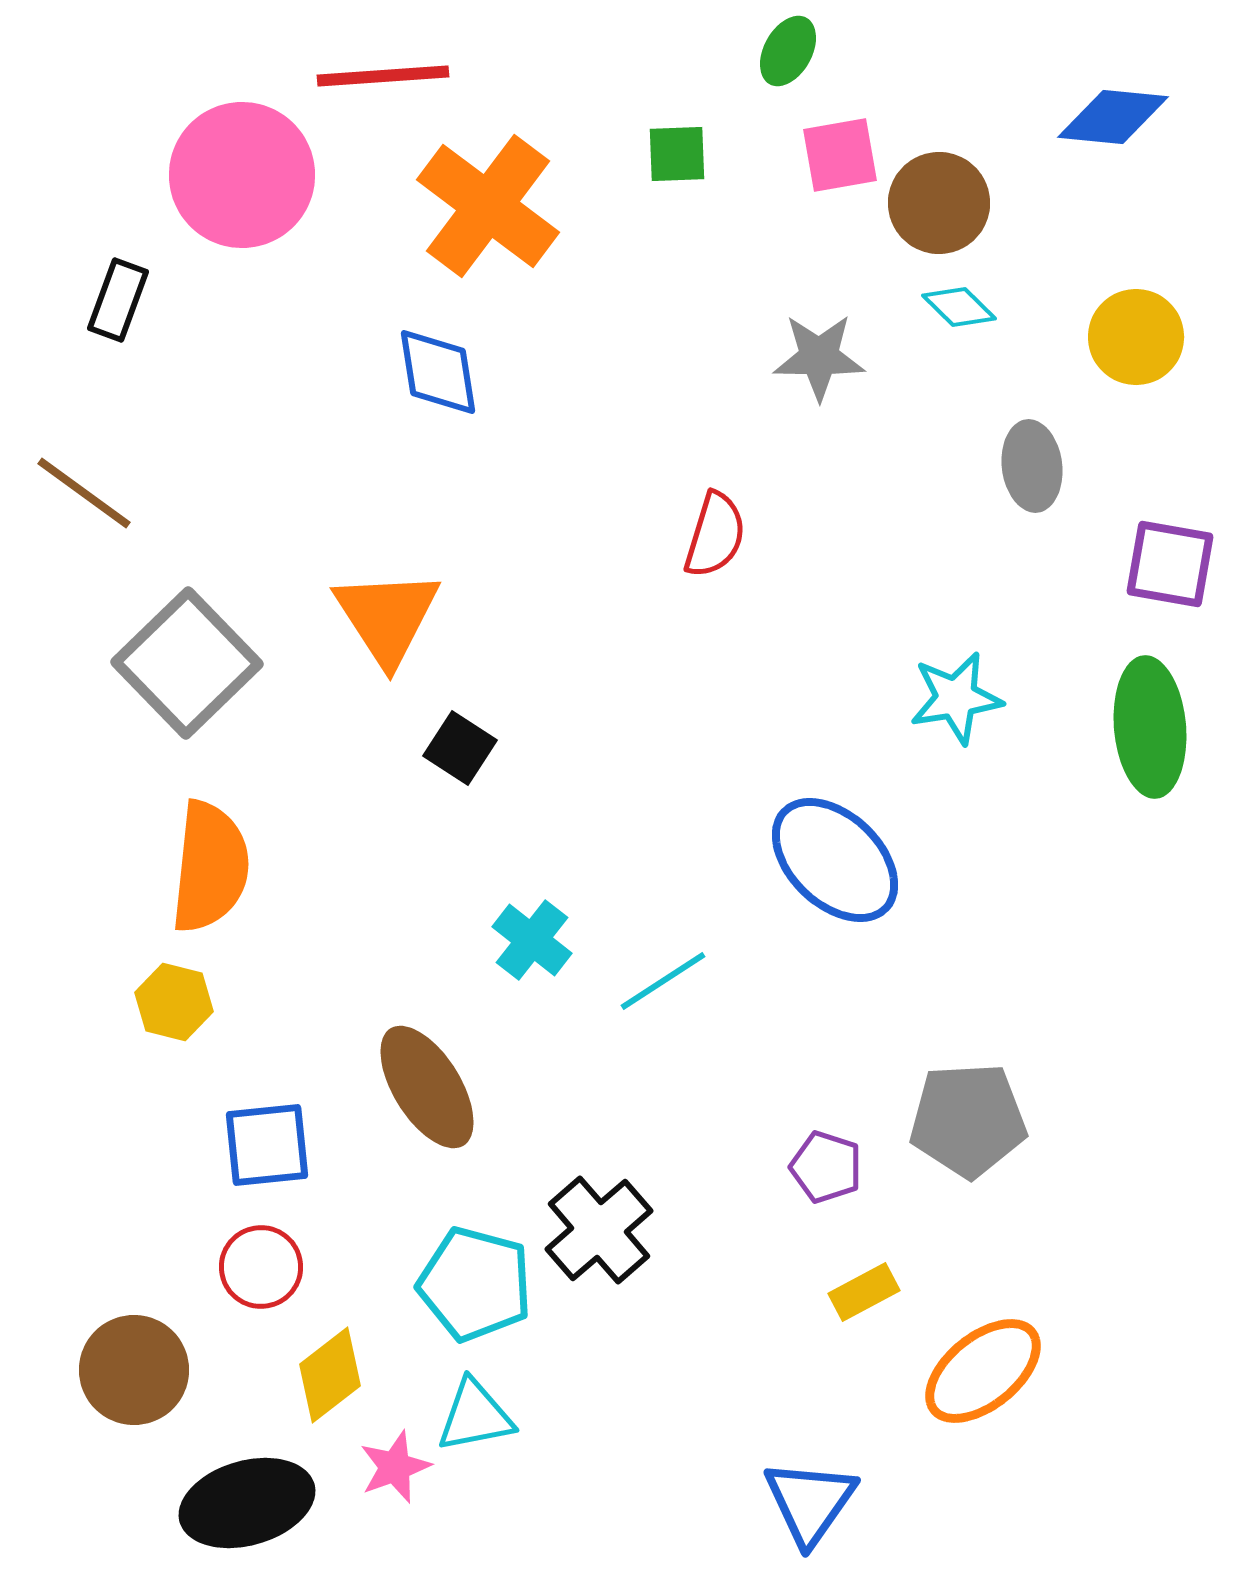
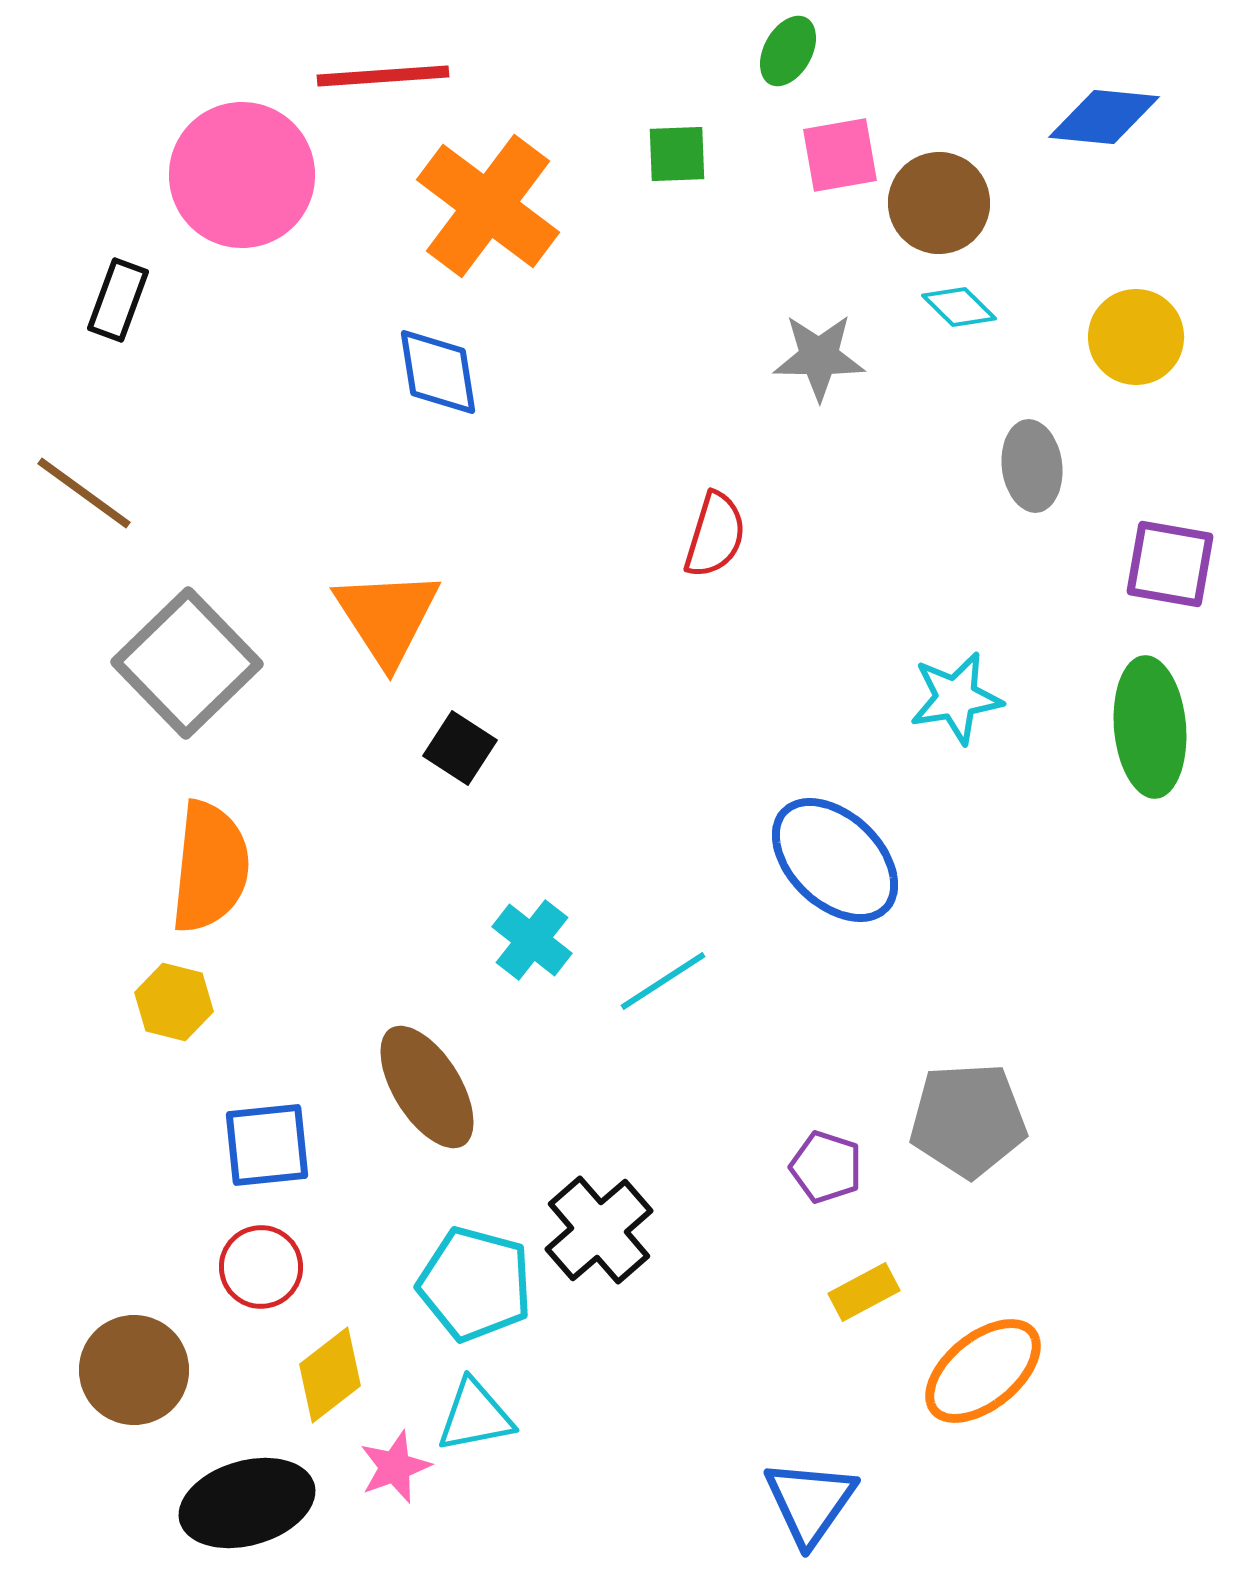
blue diamond at (1113, 117): moved 9 px left
